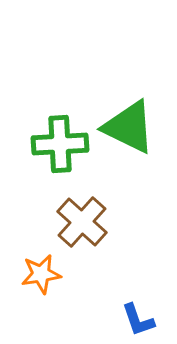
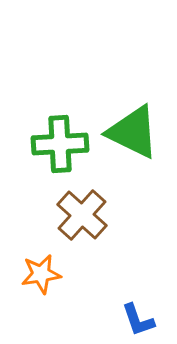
green triangle: moved 4 px right, 5 px down
brown cross: moved 7 px up
